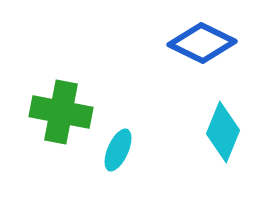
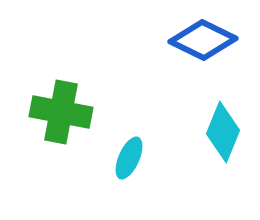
blue diamond: moved 1 px right, 3 px up
cyan ellipse: moved 11 px right, 8 px down
